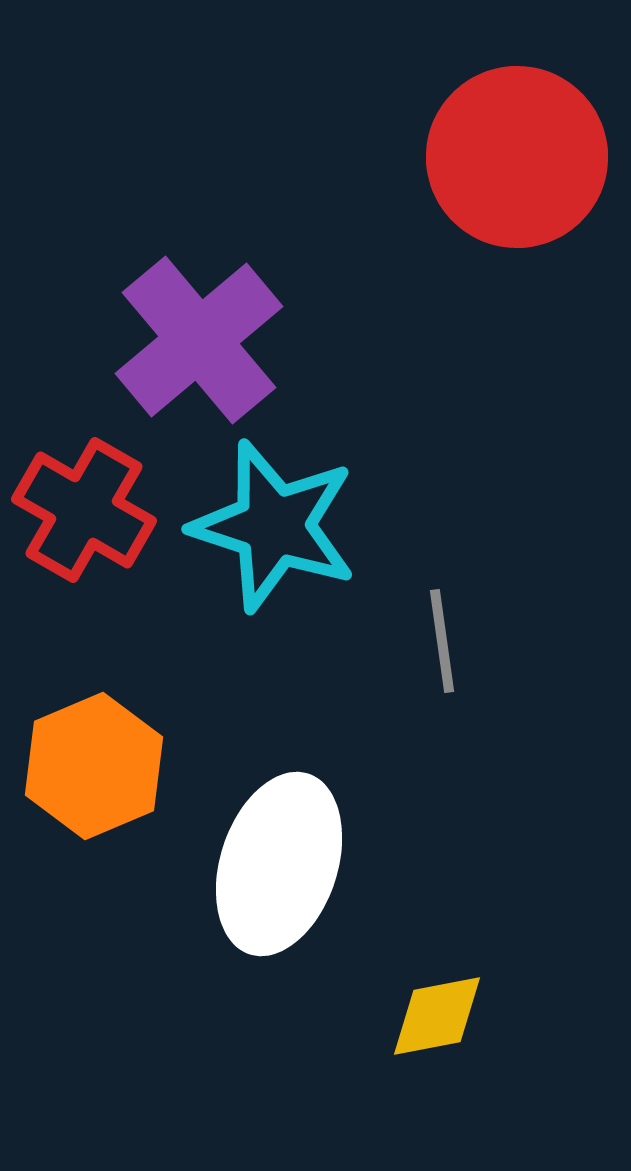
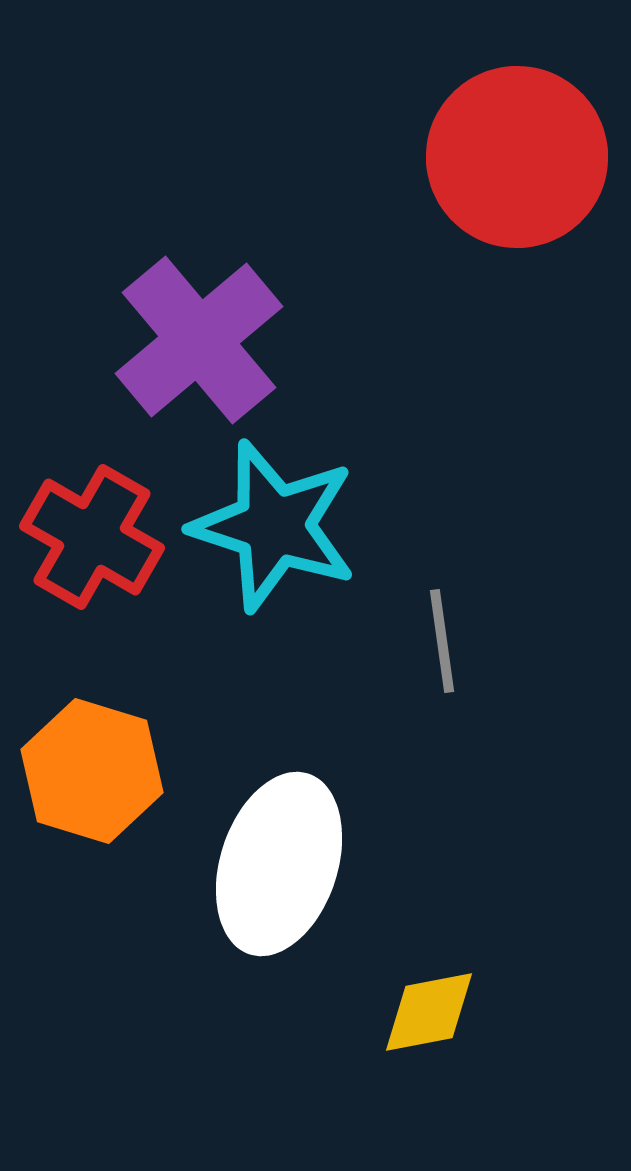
red cross: moved 8 px right, 27 px down
orange hexagon: moved 2 px left, 5 px down; rotated 20 degrees counterclockwise
yellow diamond: moved 8 px left, 4 px up
